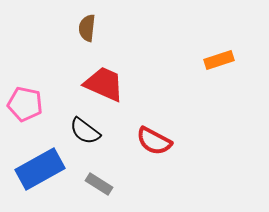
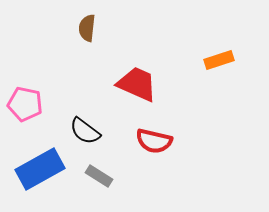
red trapezoid: moved 33 px right
red semicircle: rotated 15 degrees counterclockwise
gray rectangle: moved 8 px up
